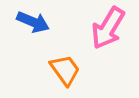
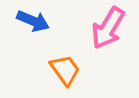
blue arrow: moved 1 px up
